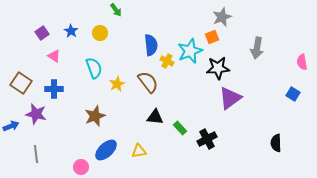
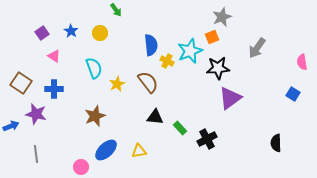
gray arrow: rotated 25 degrees clockwise
